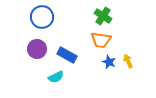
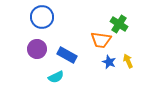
green cross: moved 16 px right, 8 px down
